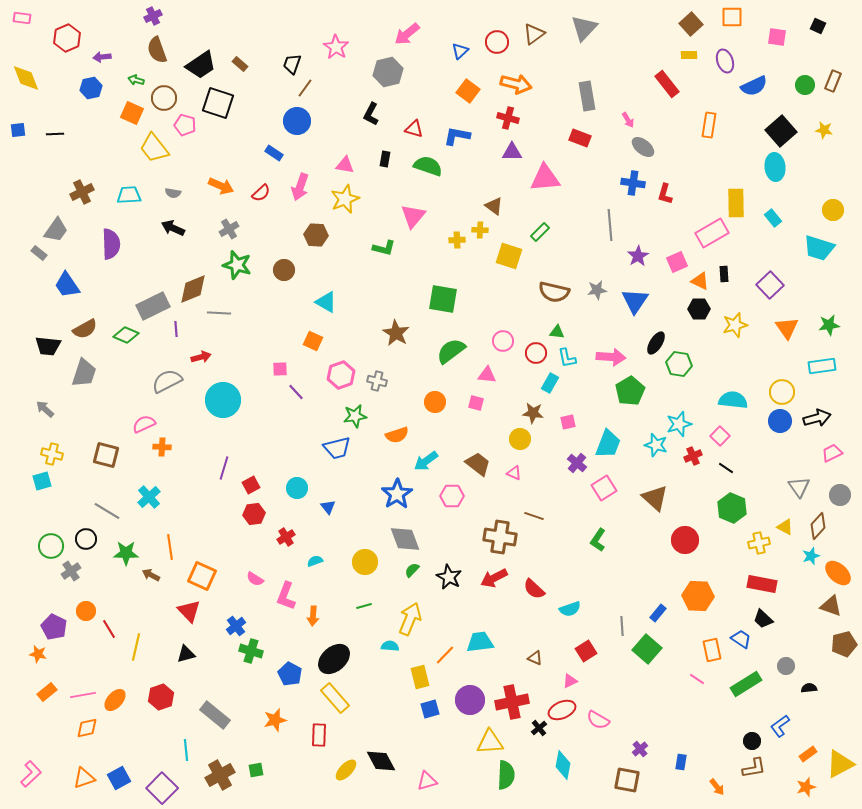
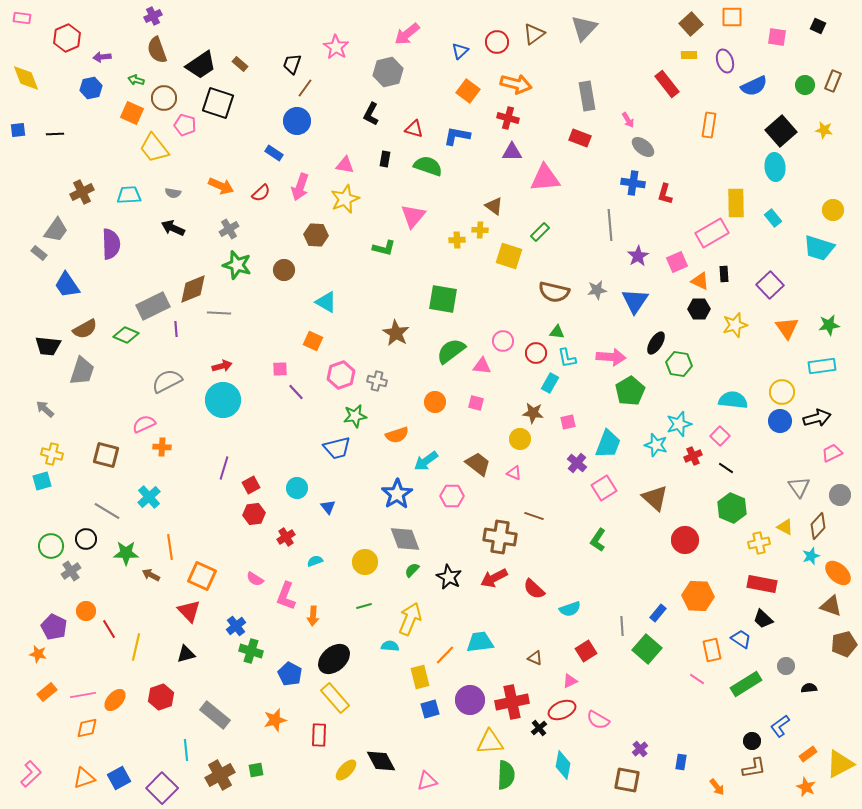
red arrow at (201, 357): moved 21 px right, 9 px down
gray trapezoid at (84, 373): moved 2 px left, 2 px up
pink triangle at (487, 375): moved 5 px left, 9 px up
orange star at (806, 787): rotated 30 degrees counterclockwise
